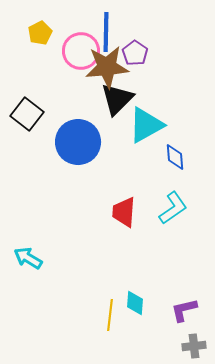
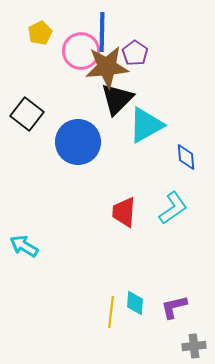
blue line: moved 4 px left
blue diamond: moved 11 px right
cyan arrow: moved 4 px left, 12 px up
purple L-shape: moved 10 px left, 3 px up
yellow line: moved 1 px right, 3 px up
